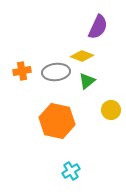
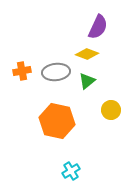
yellow diamond: moved 5 px right, 2 px up
